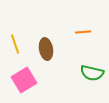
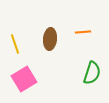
brown ellipse: moved 4 px right, 10 px up; rotated 15 degrees clockwise
green semicircle: rotated 85 degrees counterclockwise
pink square: moved 1 px up
